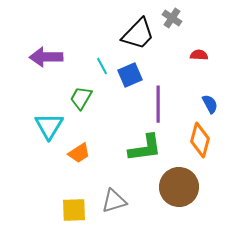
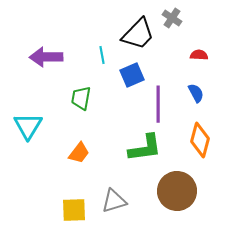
cyan line: moved 11 px up; rotated 18 degrees clockwise
blue square: moved 2 px right
green trapezoid: rotated 20 degrees counterclockwise
blue semicircle: moved 14 px left, 11 px up
cyan triangle: moved 21 px left
orange trapezoid: rotated 20 degrees counterclockwise
brown circle: moved 2 px left, 4 px down
